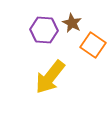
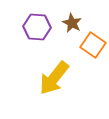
purple hexagon: moved 7 px left, 3 px up
yellow arrow: moved 4 px right, 1 px down
